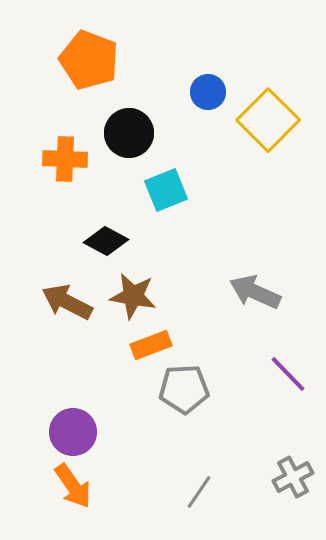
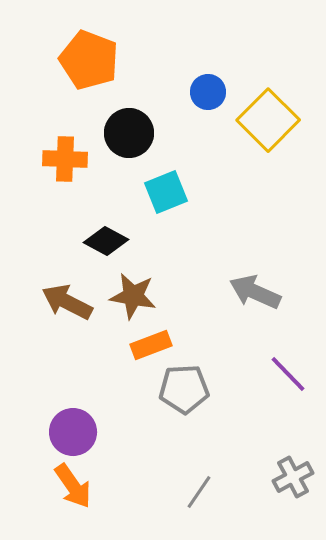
cyan square: moved 2 px down
